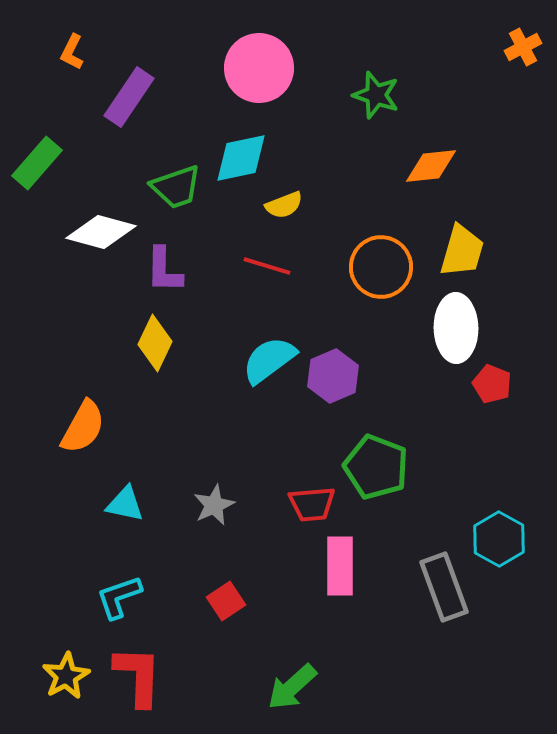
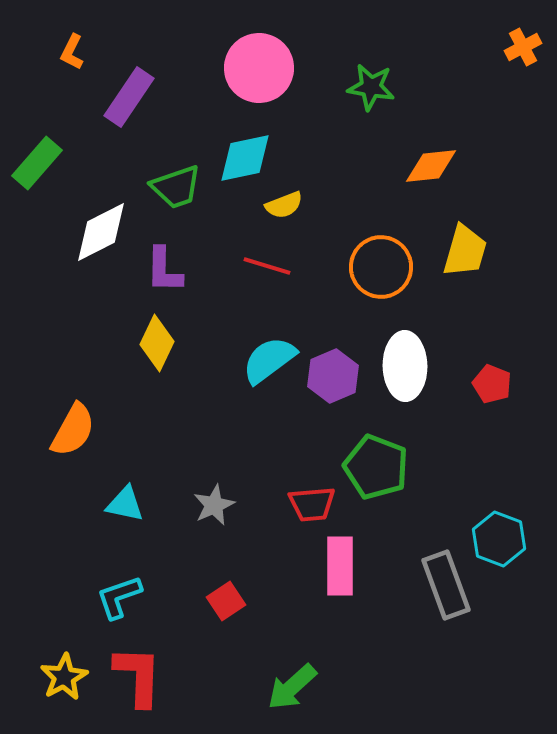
green star: moved 5 px left, 8 px up; rotated 9 degrees counterclockwise
cyan diamond: moved 4 px right
white diamond: rotated 42 degrees counterclockwise
yellow trapezoid: moved 3 px right
white ellipse: moved 51 px left, 38 px down
yellow diamond: moved 2 px right
orange semicircle: moved 10 px left, 3 px down
cyan hexagon: rotated 8 degrees counterclockwise
gray rectangle: moved 2 px right, 2 px up
yellow star: moved 2 px left, 1 px down
